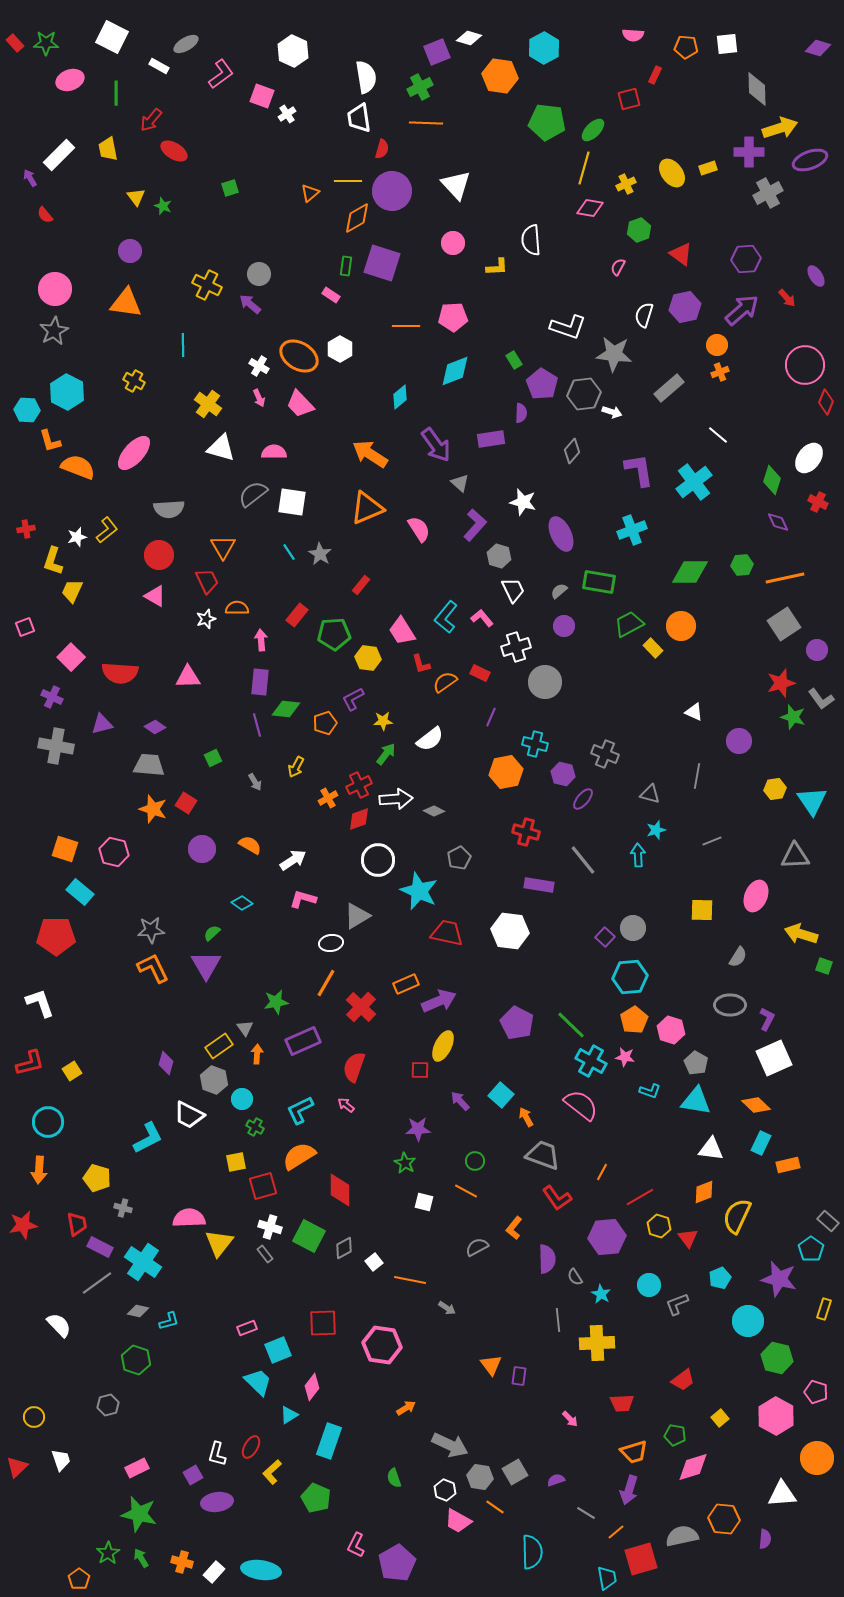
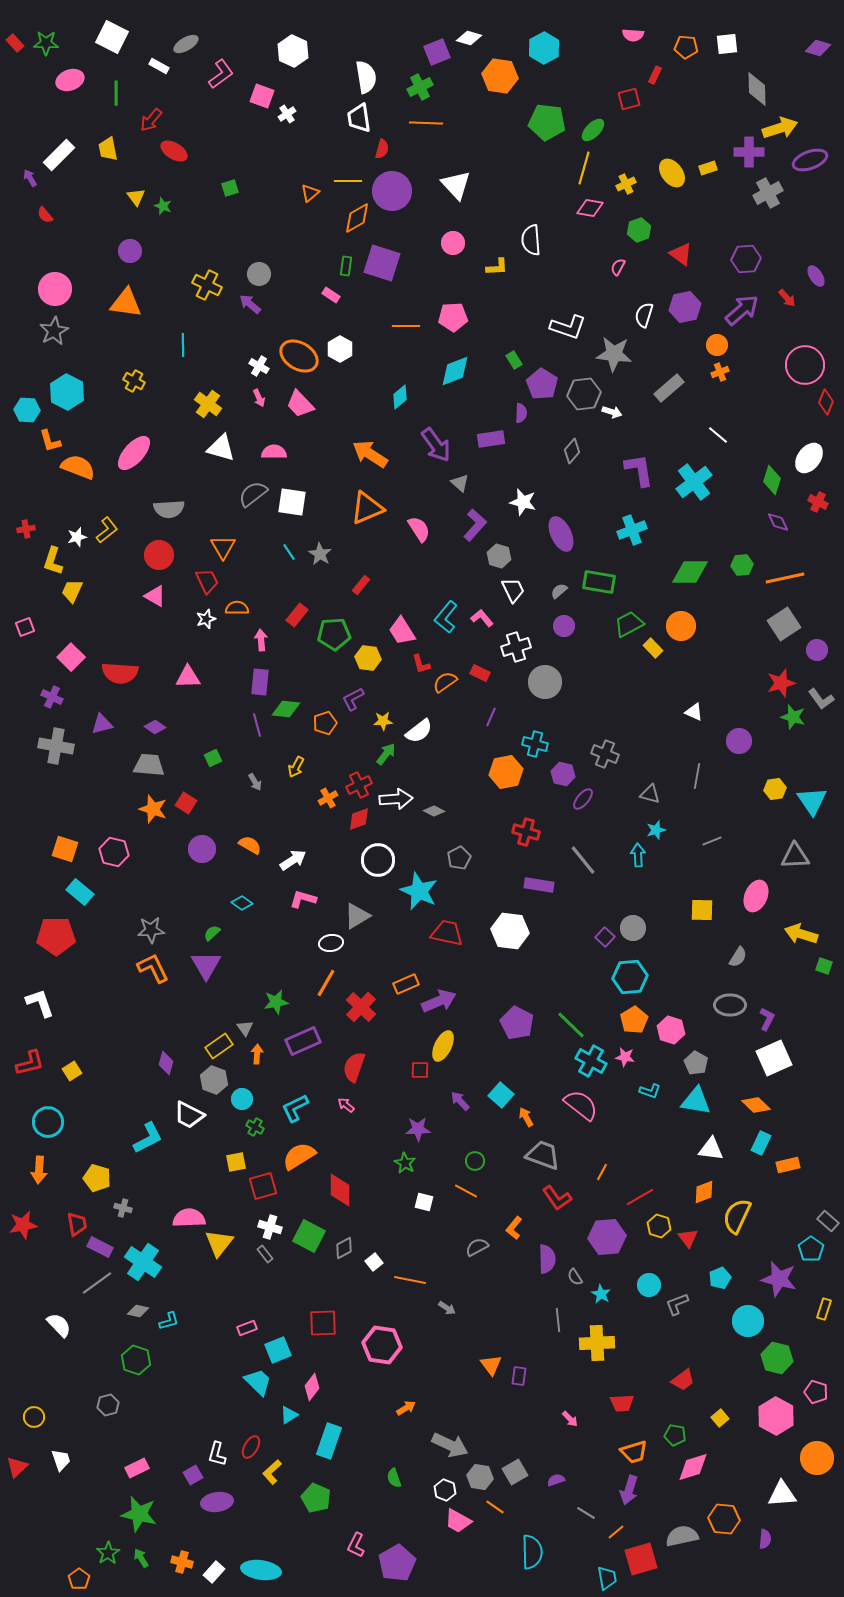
white semicircle at (430, 739): moved 11 px left, 8 px up
cyan L-shape at (300, 1110): moved 5 px left, 2 px up
